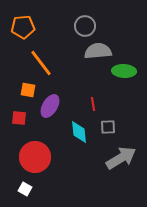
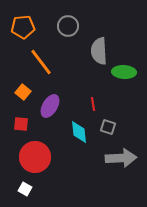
gray circle: moved 17 px left
gray semicircle: moved 1 px right; rotated 88 degrees counterclockwise
orange line: moved 1 px up
green ellipse: moved 1 px down
orange square: moved 5 px left, 2 px down; rotated 28 degrees clockwise
red square: moved 2 px right, 6 px down
gray square: rotated 21 degrees clockwise
gray arrow: rotated 28 degrees clockwise
